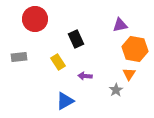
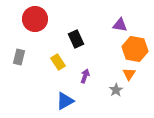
purple triangle: rotated 21 degrees clockwise
gray rectangle: rotated 70 degrees counterclockwise
purple arrow: rotated 104 degrees clockwise
